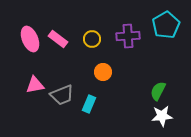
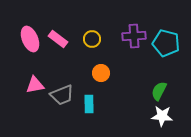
cyan pentagon: moved 18 px down; rotated 28 degrees counterclockwise
purple cross: moved 6 px right
orange circle: moved 2 px left, 1 px down
green semicircle: moved 1 px right
cyan rectangle: rotated 24 degrees counterclockwise
white star: rotated 10 degrees clockwise
